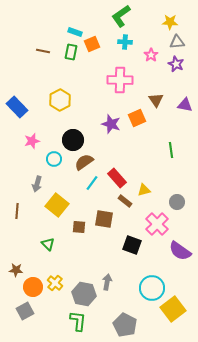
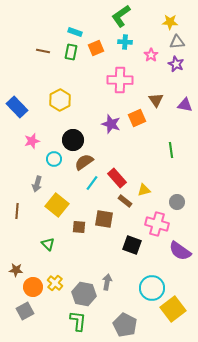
orange square at (92, 44): moved 4 px right, 4 px down
pink cross at (157, 224): rotated 30 degrees counterclockwise
